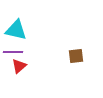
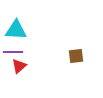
cyan triangle: rotated 10 degrees counterclockwise
